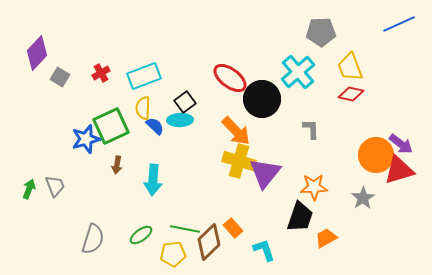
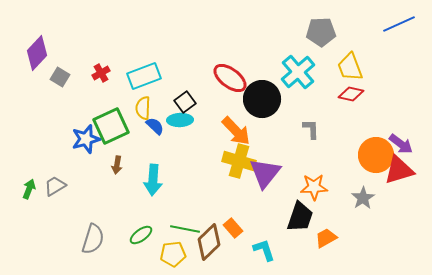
gray trapezoid: rotated 100 degrees counterclockwise
